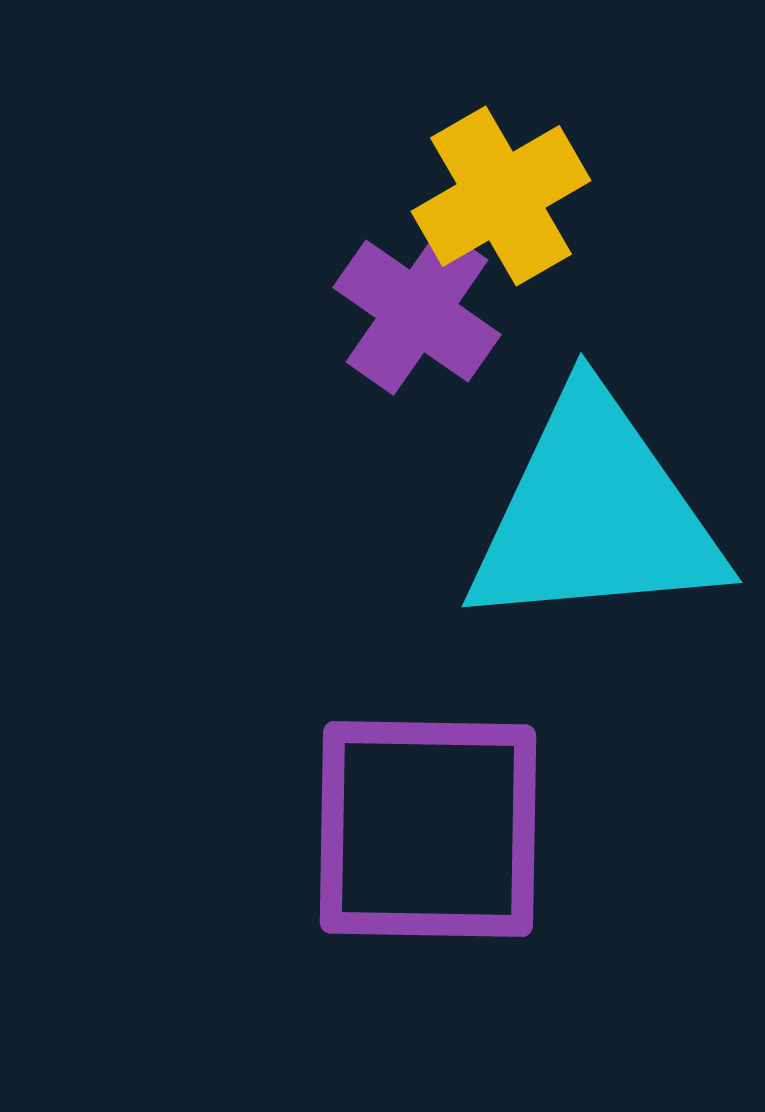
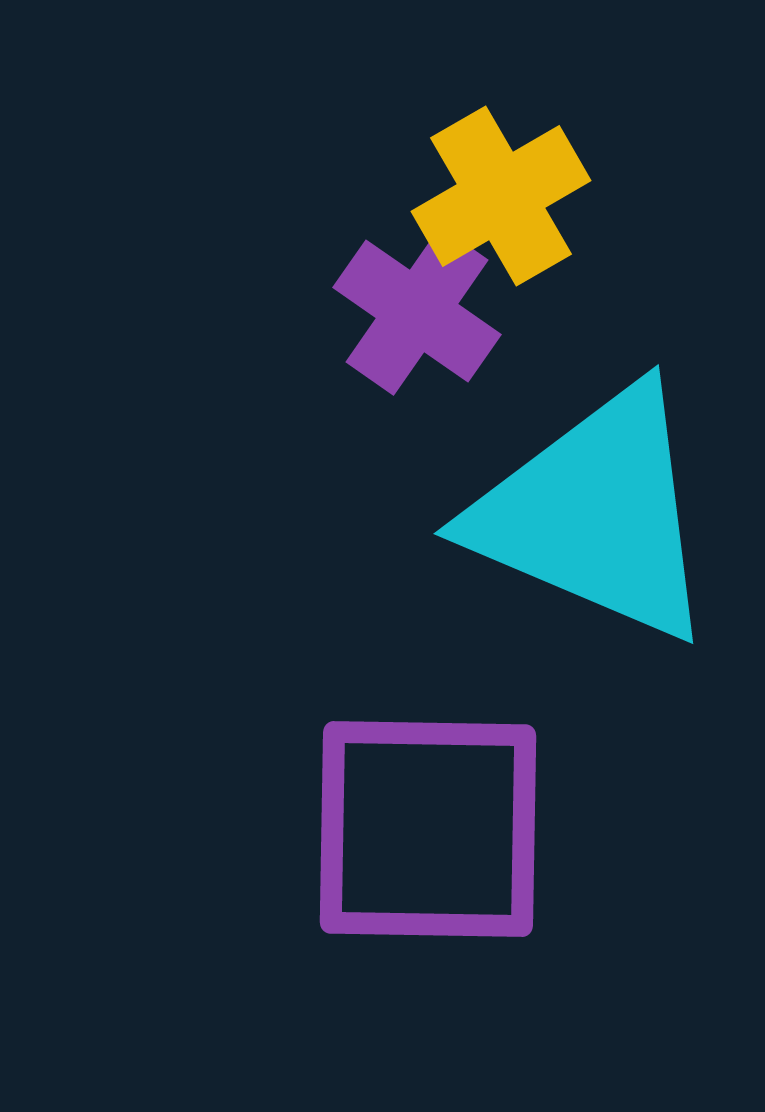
cyan triangle: rotated 28 degrees clockwise
